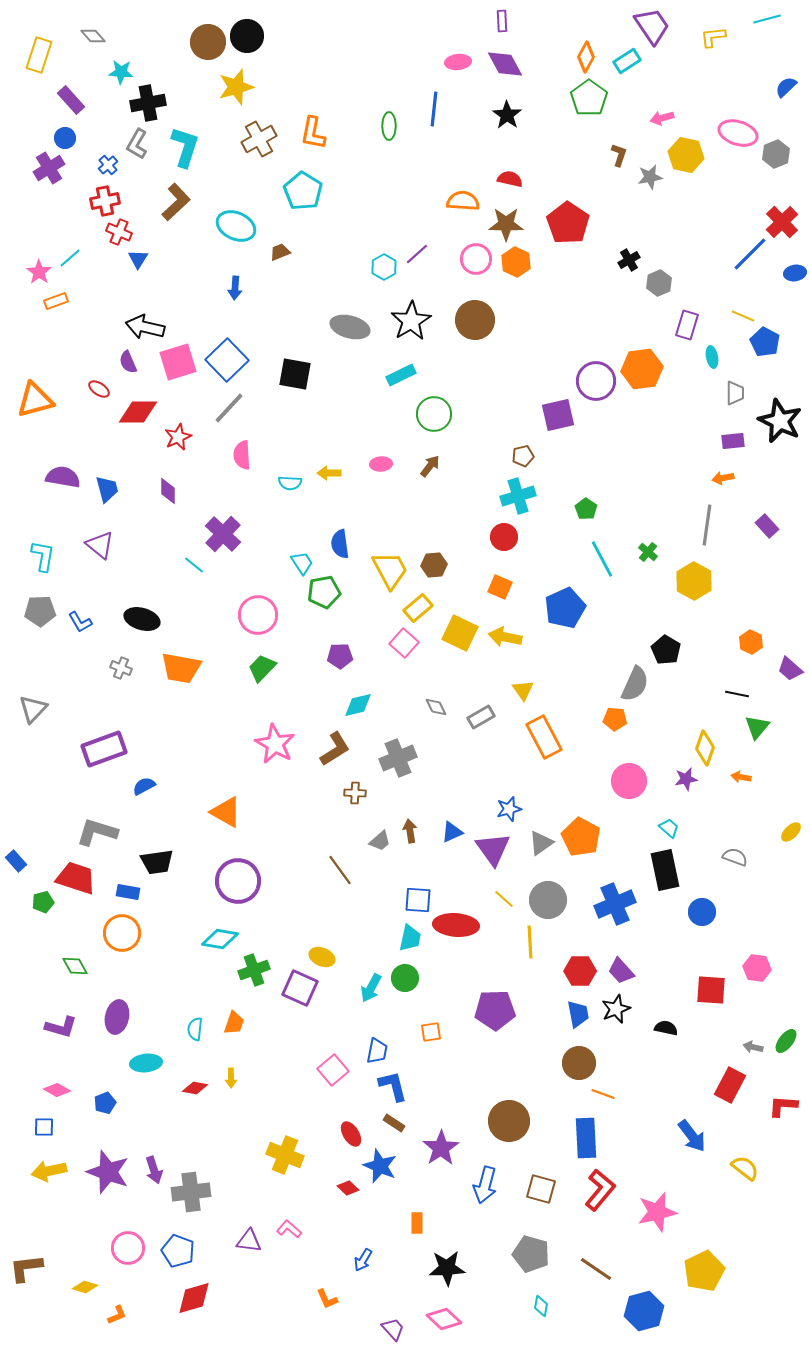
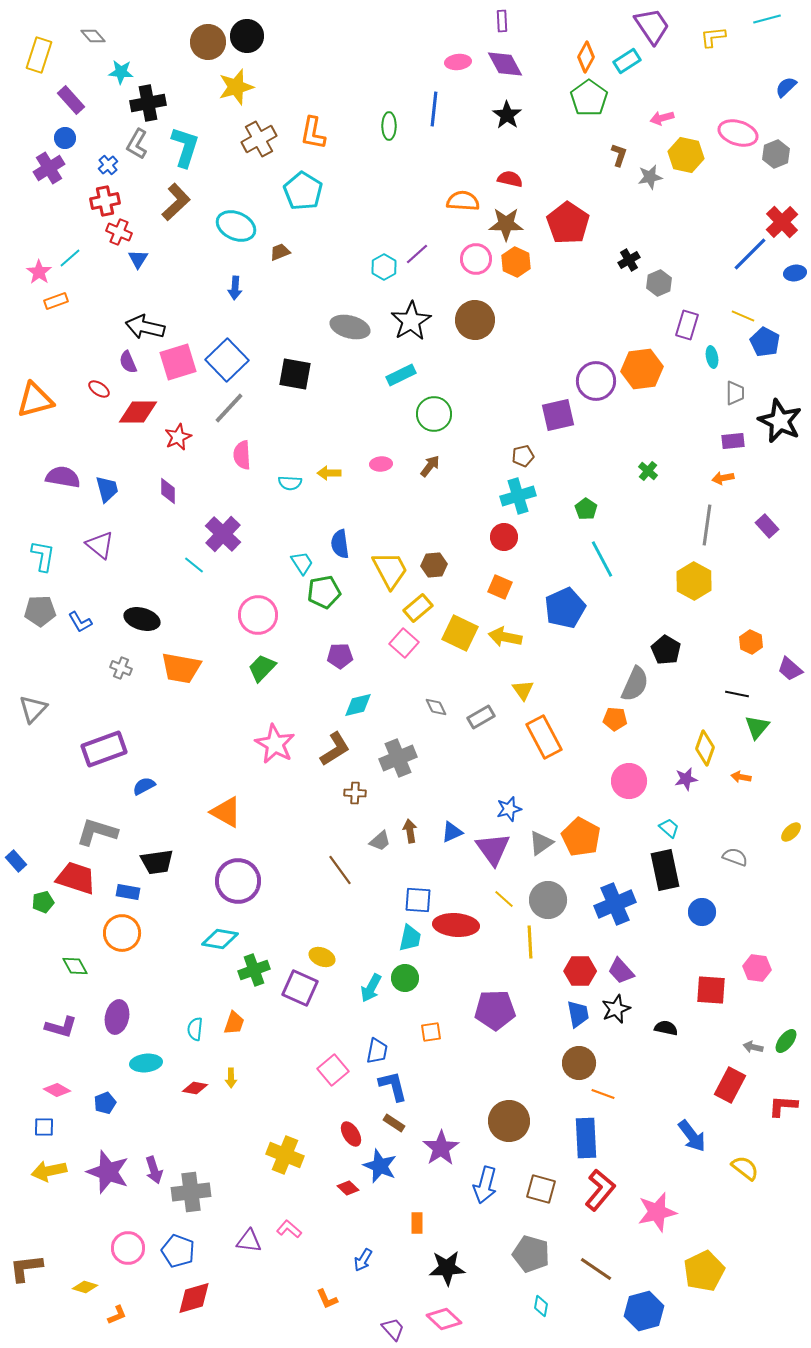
green cross at (648, 552): moved 81 px up
